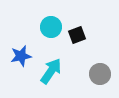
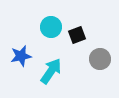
gray circle: moved 15 px up
